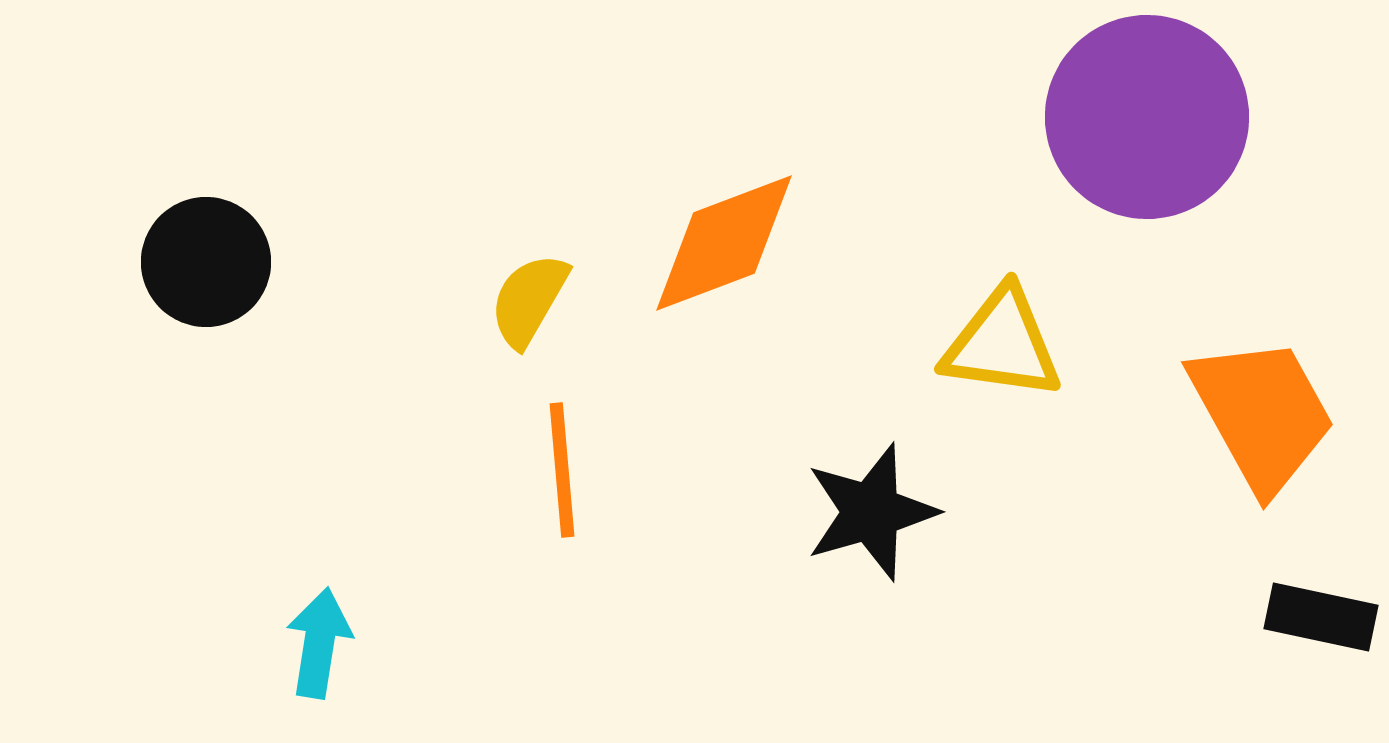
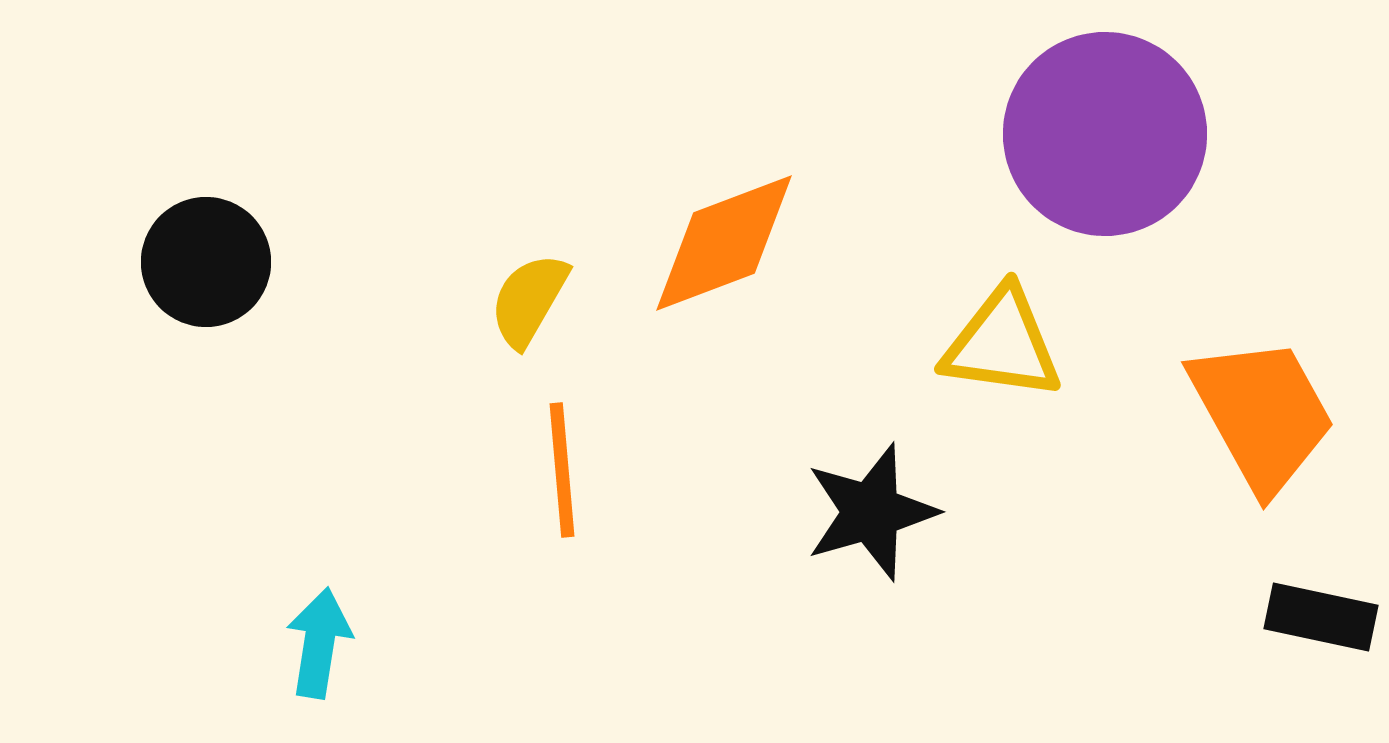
purple circle: moved 42 px left, 17 px down
